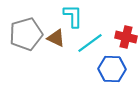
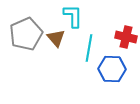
gray pentagon: rotated 8 degrees counterclockwise
brown triangle: rotated 24 degrees clockwise
cyan line: moved 1 px left, 5 px down; rotated 44 degrees counterclockwise
